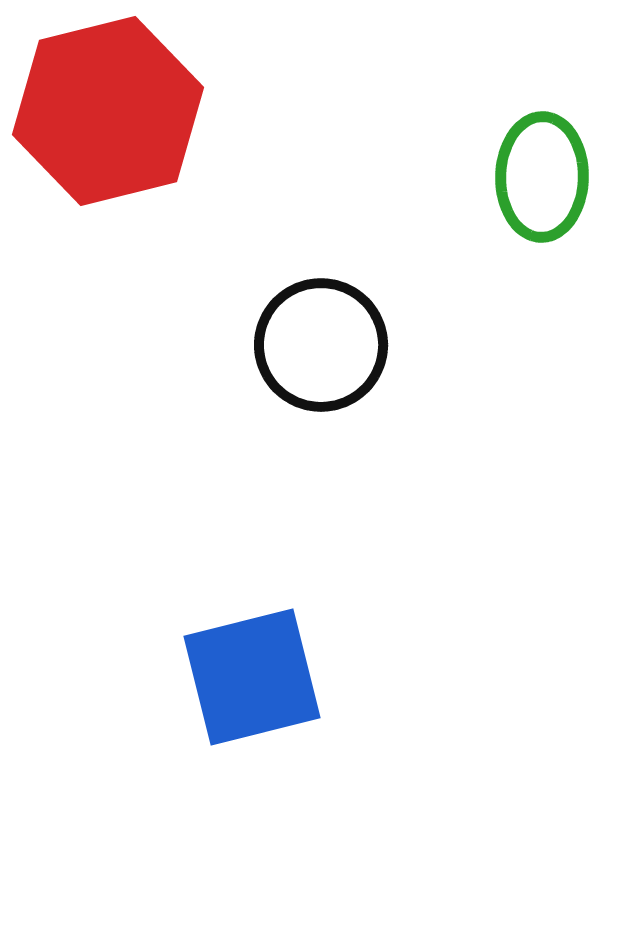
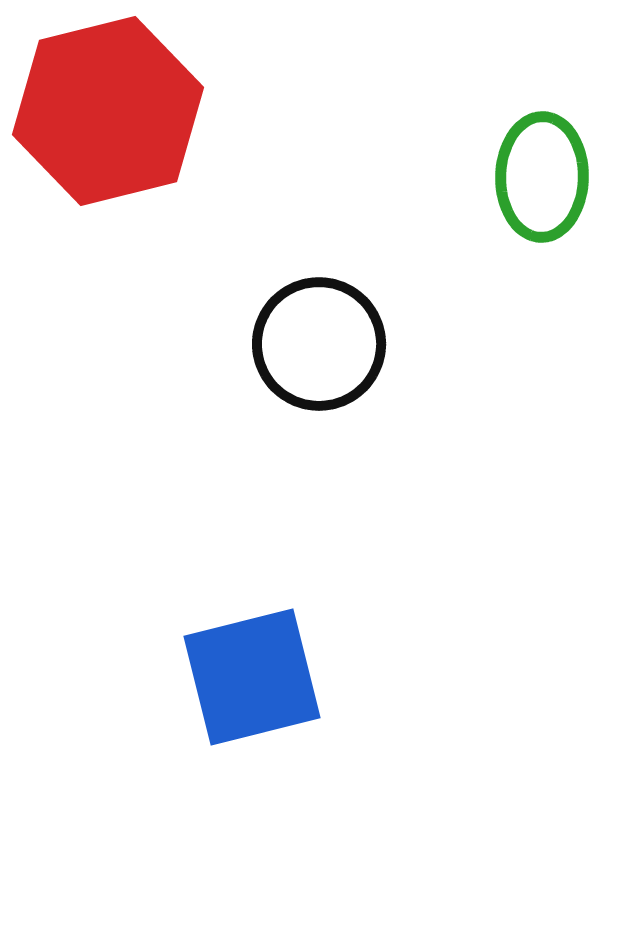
black circle: moved 2 px left, 1 px up
